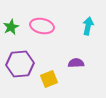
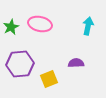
pink ellipse: moved 2 px left, 2 px up
